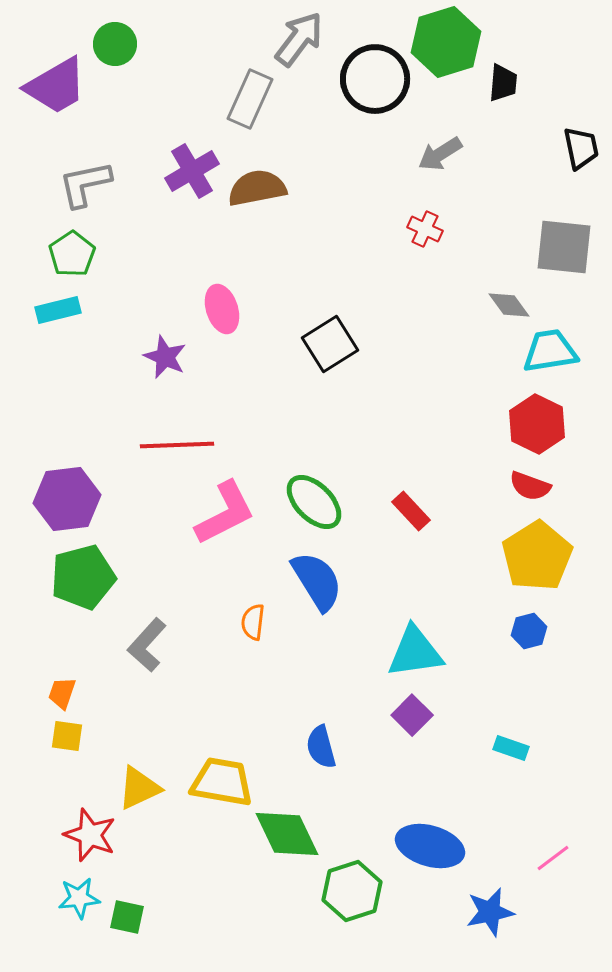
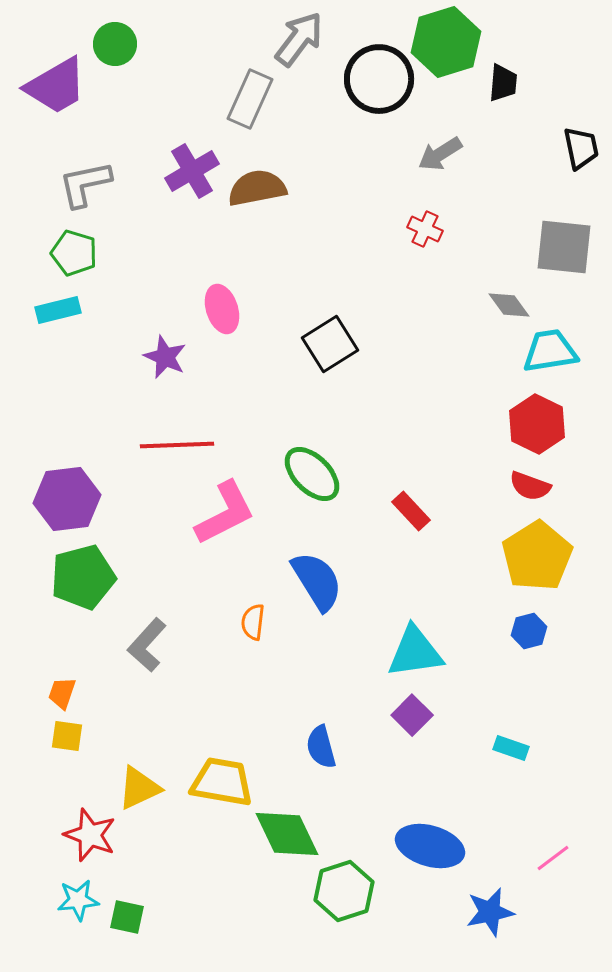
black circle at (375, 79): moved 4 px right
green pentagon at (72, 254): moved 2 px right, 1 px up; rotated 21 degrees counterclockwise
green ellipse at (314, 502): moved 2 px left, 28 px up
green hexagon at (352, 891): moved 8 px left
cyan star at (79, 898): moved 1 px left, 2 px down
